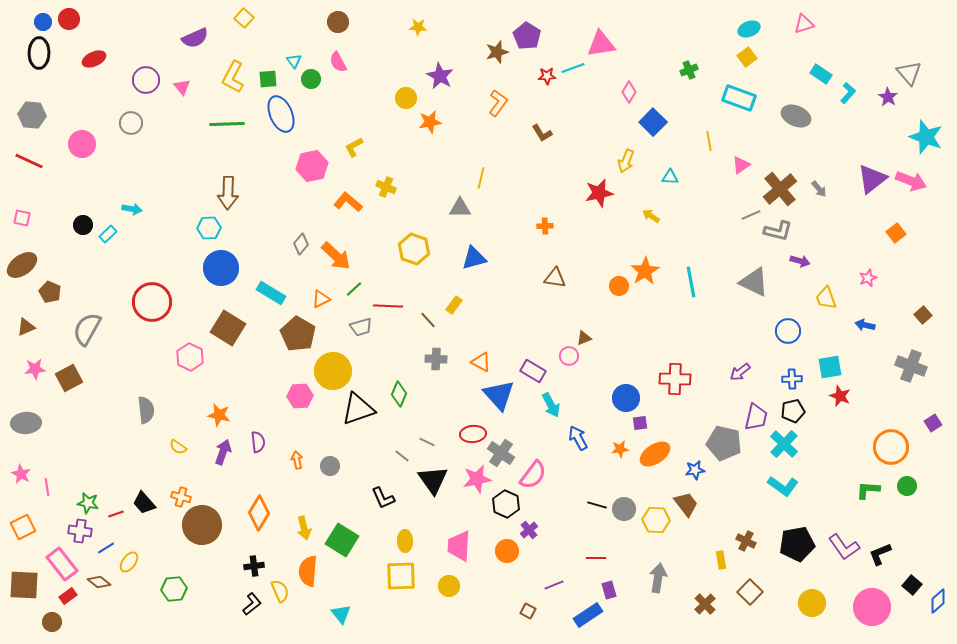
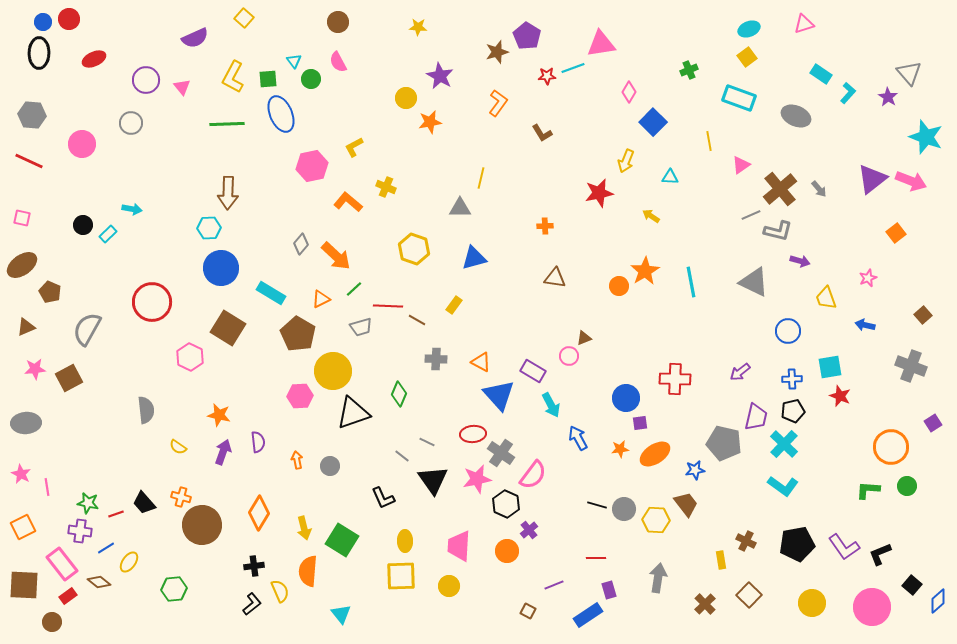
brown line at (428, 320): moved 11 px left; rotated 18 degrees counterclockwise
black triangle at (358, 409): moved 5 px left, 4 px down
brown square at (750, 592): moved 1 px left, 3 px down
